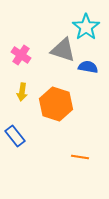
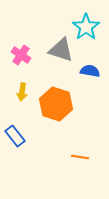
gray triangle: moved 2 px left
blue semicircle: moved 2 px right, 4 px down
